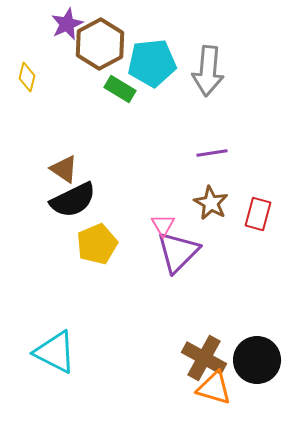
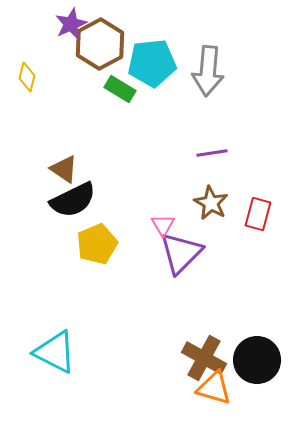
purple star: moved 4 px right
purple triangle: moved 3 px right, 1 px down
